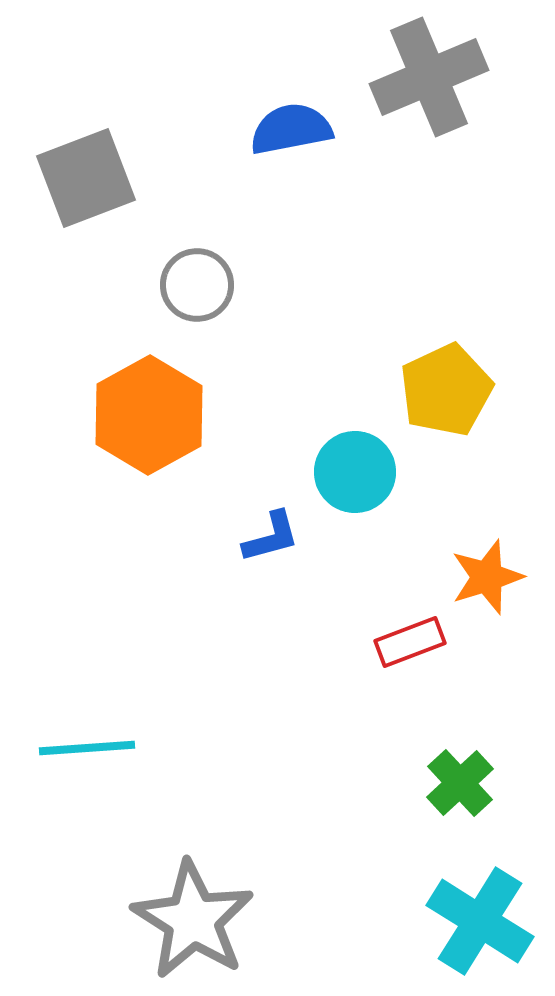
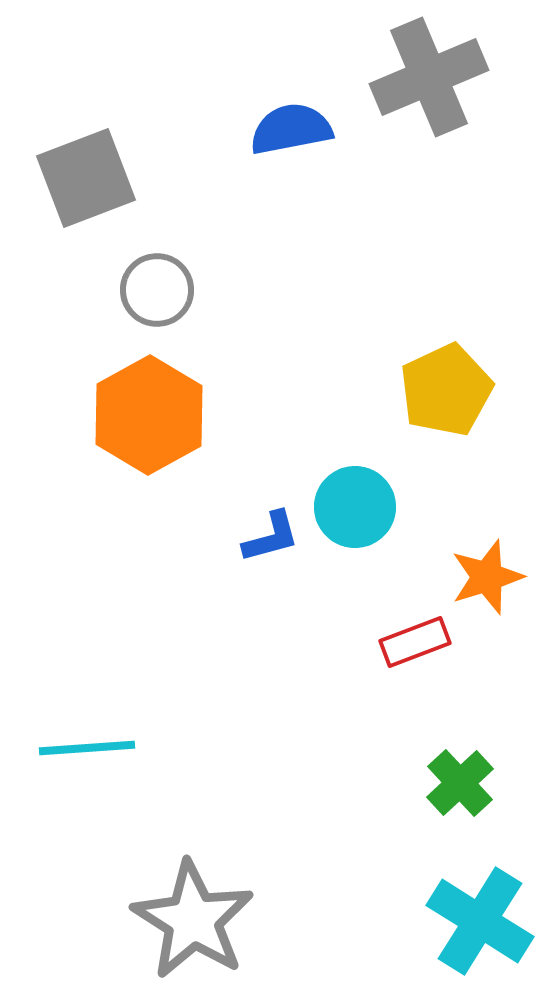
gray circle: moved 40 px left, 5 px down
cyan circle: moved 35 px down
red rectangle: moved 5 px right
